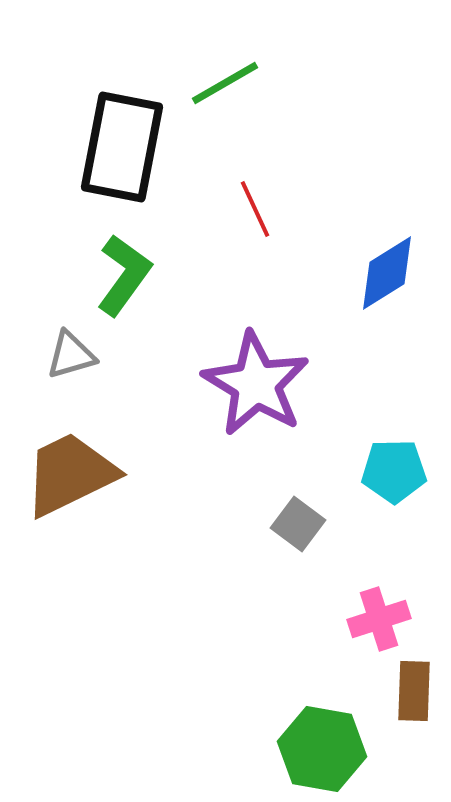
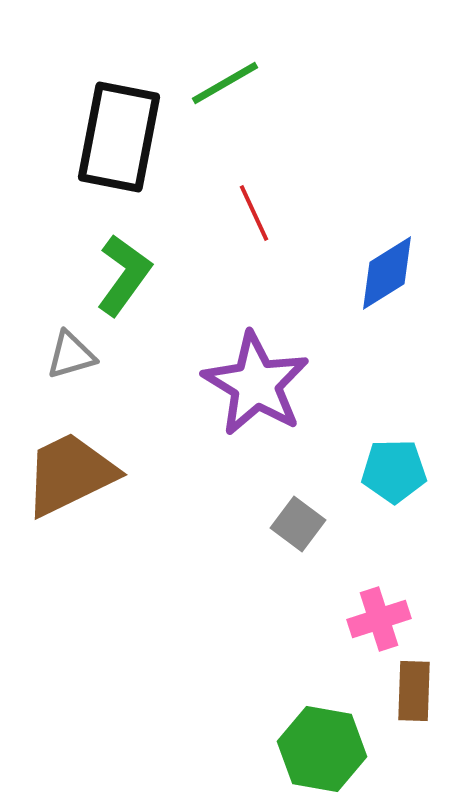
black rectangle: moved 3 px left, 10 px up
red line: moved 1 px left, 4 px down
